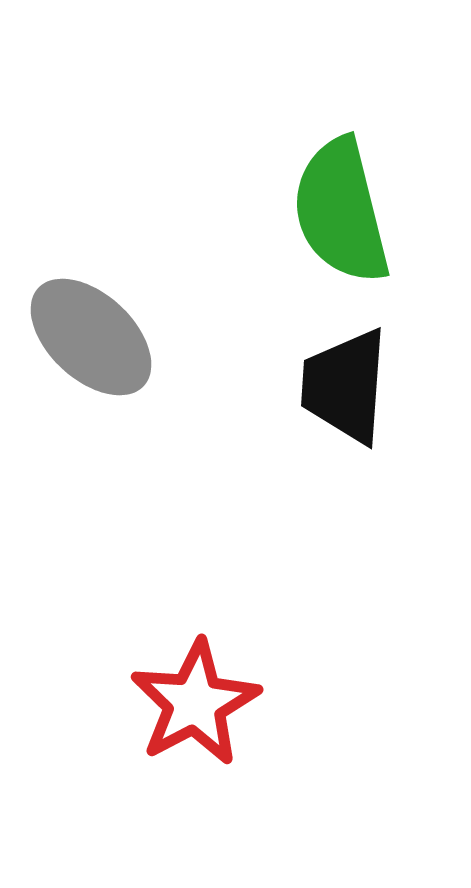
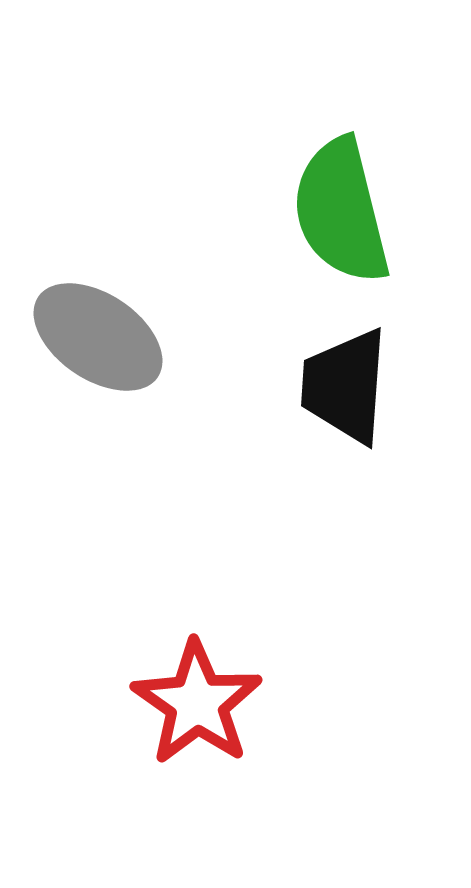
gray ellipse: moved 7 px right; rotated 9 degrees counterclockwise
red star: moved 2 px right; rotated 9 degrees counterclockwise
